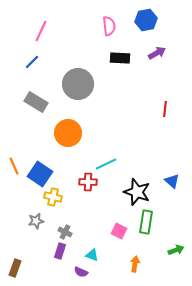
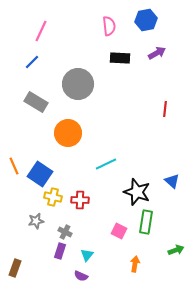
red cross: moved 8 px left, 18 px down
cyan triangle: moved 5 px left; rotated 48 degrees clockwise
purple semicircle: moved 4 px down
